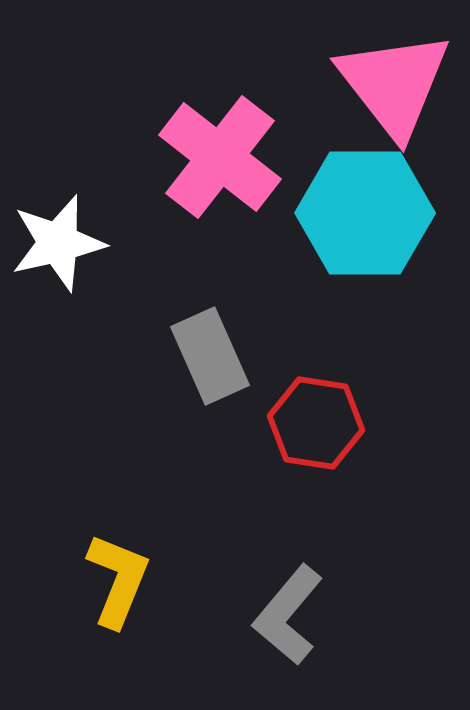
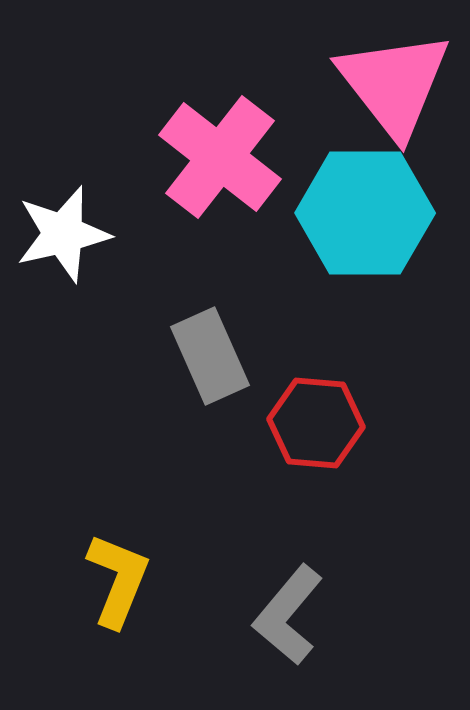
white star: moved 5 px right, 9 px up
red hexagon: rotated 4 degrees counterclockwise
